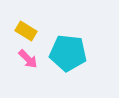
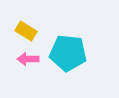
pink arrow: rotated 135 degrees clockwise
